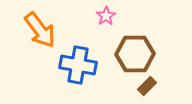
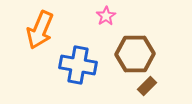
orange arrow: rotated 60 degrees clockwise
